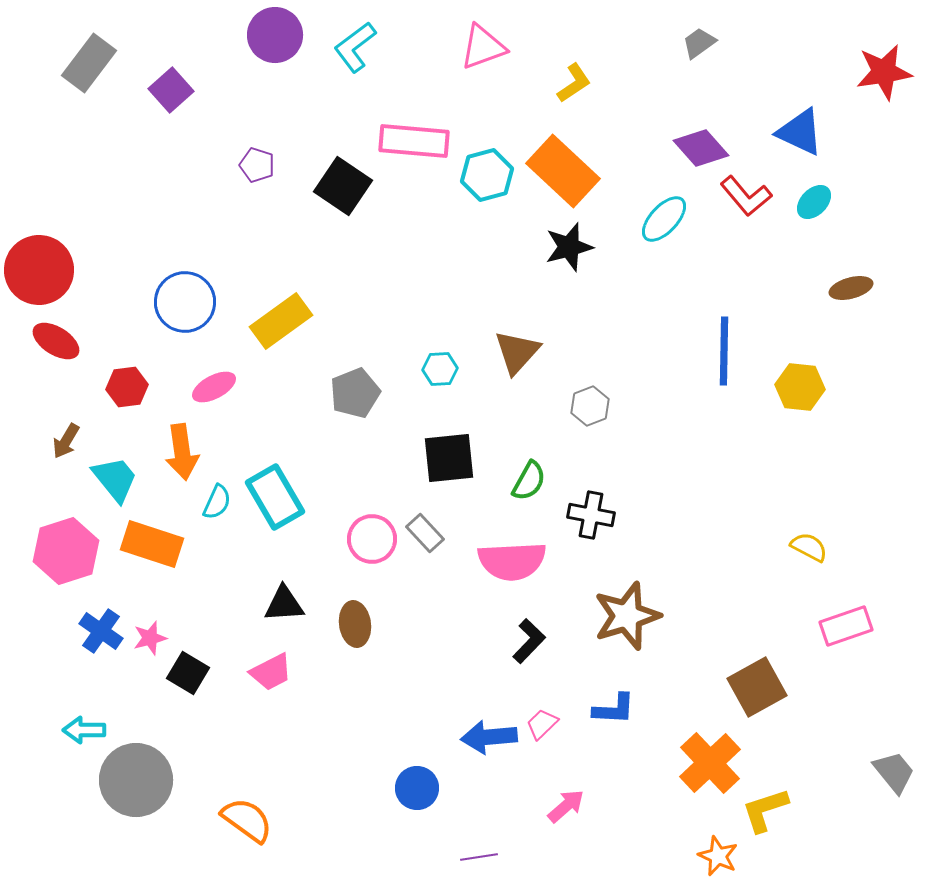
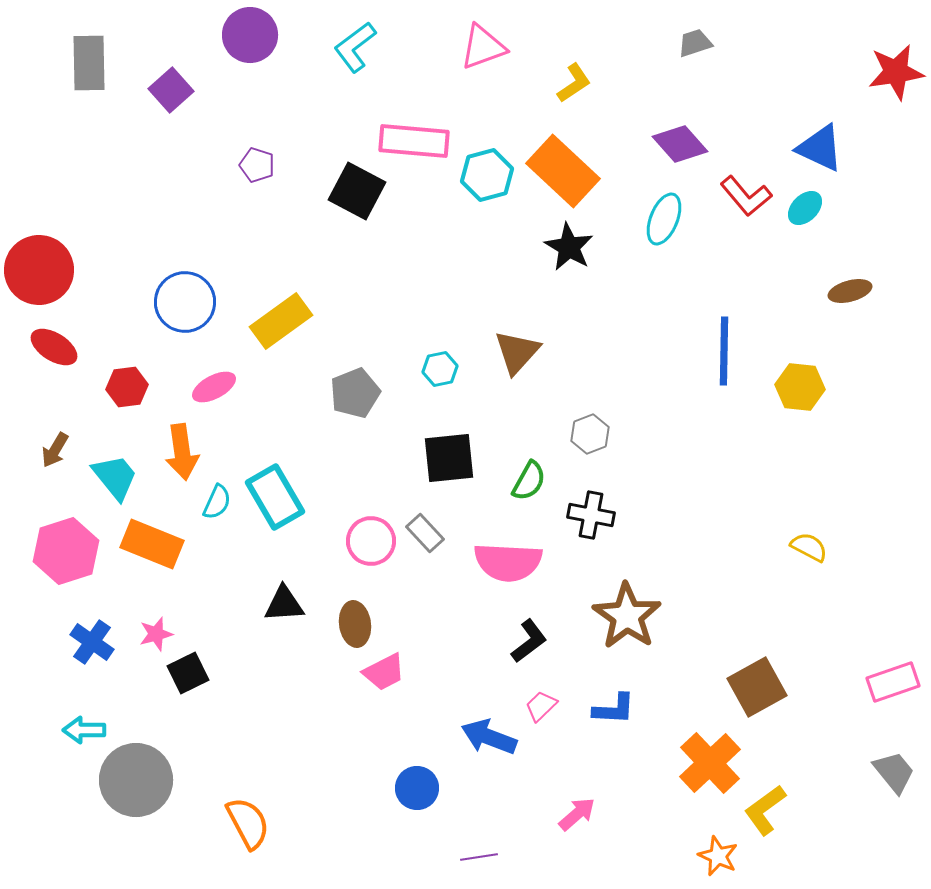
purple circle at (275, 35): moved 25 px left
gray trapezoid at (699, 43): moved 4 px left; rotated 18 degrees clockwise
gray rectangle at (89, 63): rotated 38 degrees counterclockwise
red star at (884, 72): moved 12 px right
blue triangle at (800, 132): moved 20 px right, 16 px down
purple diamond at (701, 148): moved 21 px left, 4 px up
black square at (343, 186): moved 14 px right, 5 px down; rotated 6 degrees counterclockwise
cyan ellipse at (814, 202): moved 9 px left, 6 px down
cyan ellipse at (664, 219): rotated 21 degrees counterclockwise
black star at (569, 247): rotated 27 degrees counterclockwise
brown ellipse at (851, 288): moved 1 px left, 3 px down
red ellipse at (56, 341): moved 2 px left, 6 px down
cyan hexagon at (440, 369): rotated 8 degrees counterclockwise
gray hexagon at (590, 406): moved 28 px down
brown arrow at (66, 441): moved 11 px left, 9 px down
cyan trapezoid at (115, 479): moved 2 px up
pink circle at (372, 539): moved 1 px left, 2 px down
orange rectangle at (152, 544): rotated 4 degrees clockwise
pink semicircle at (512, 561): moved 4 px left, 1 px down; rotated 6 degrees clockwise
brown star at (627, 616): rotated 20 degrees counterclockwise
pink rectangle at (846, 626): moved 47 px right, 56 px down
blue cross at (101, 631): moved 9 px left, 11 px down
pink star at (150, 638): moved 6 px right, 4 px up
black L-shape at (529, 641): rotated 9 degrees clockwise
pink trapezoid at (271, 672): moved 113 px right
black square at (188, 673): rotated 33 degrees clockwise
pink trapezoid at (542, 724): moved 1 px left, 18 px up
blue arrow at (489, 737): rotated 26 degrees clockwise
pink arrow at (566, 806): moved 11 px right, 8 px down
yellow L-shape at (765, 810): rotated 18 degrees counterclockwise
orange semicircle at (247, 820): moved 1 px right, 3 px down; rotated 26 degrees clockwise
